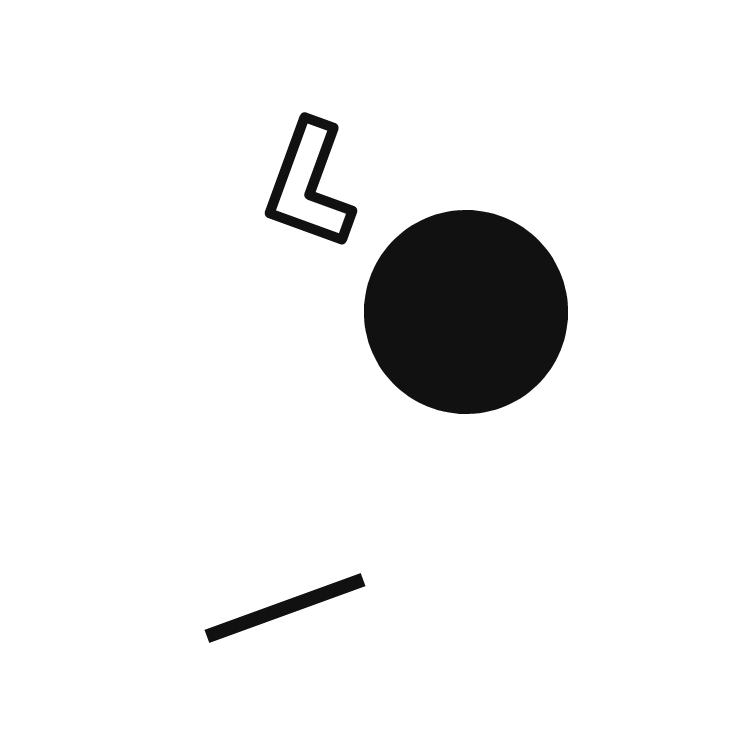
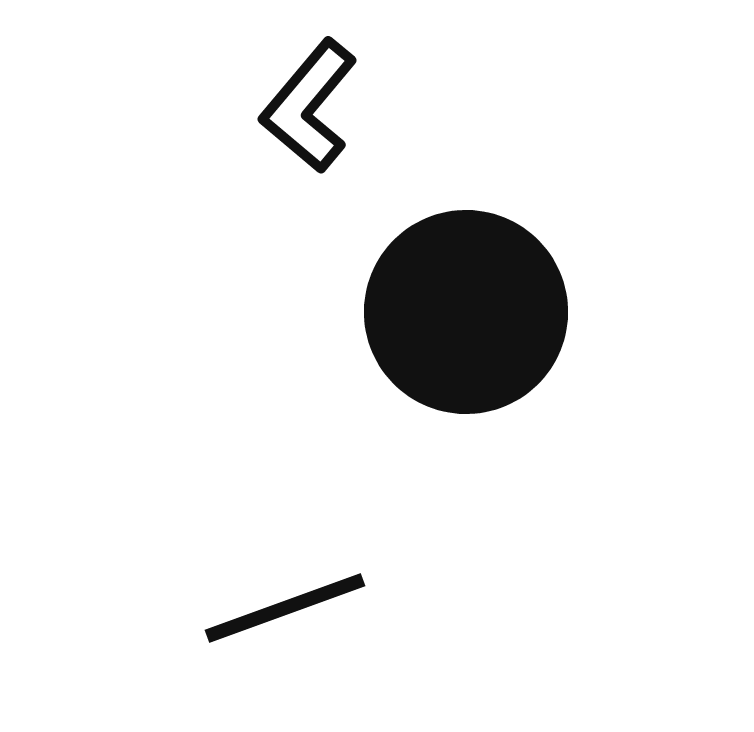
black L-shape: moved 79 px up; rotated 20 degrees clockwise
